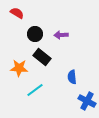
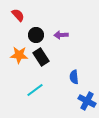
red semicircle: moved 1 px right, 2 px down; rotated 16 degrees clockwise
black circle: moved 1 px right, 1 px down
black rectangle: moved 1 px left; rotated 18 degrees clockwise
orange star: moved 13 px up
blue semicircle: moved 2 px right
